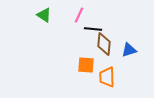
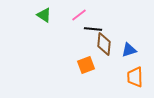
pink line: rotated 28 degrees clockwise
orange square: rotated 24 degrees counterclockwise
orange trapezoid: moved 28 px right
